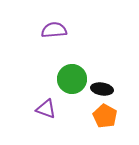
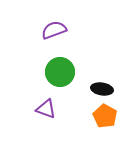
purple semicircle: rotated 15 degrees counterclockwise
green circle: moved 12 px left, 7 px up
